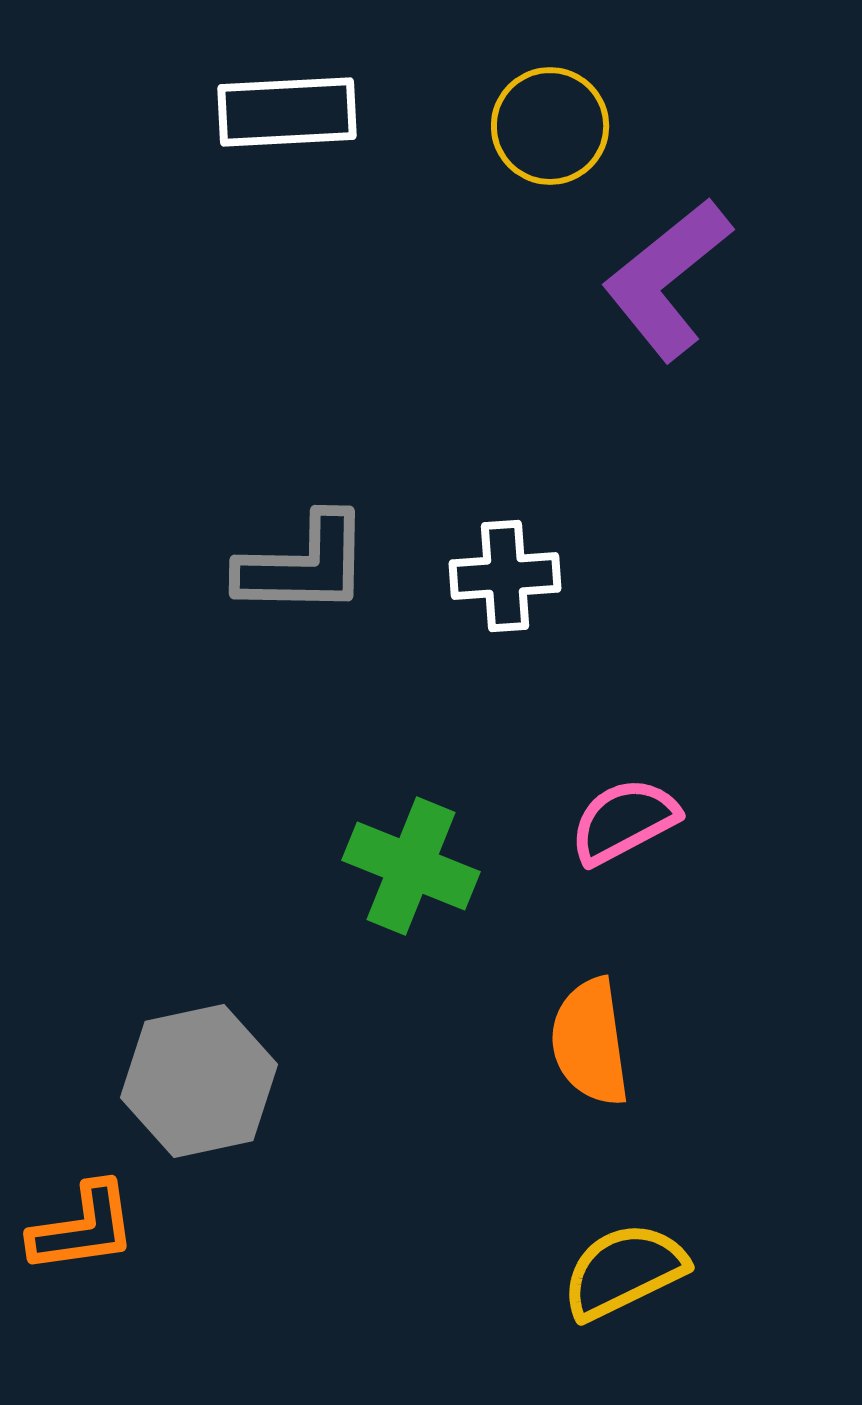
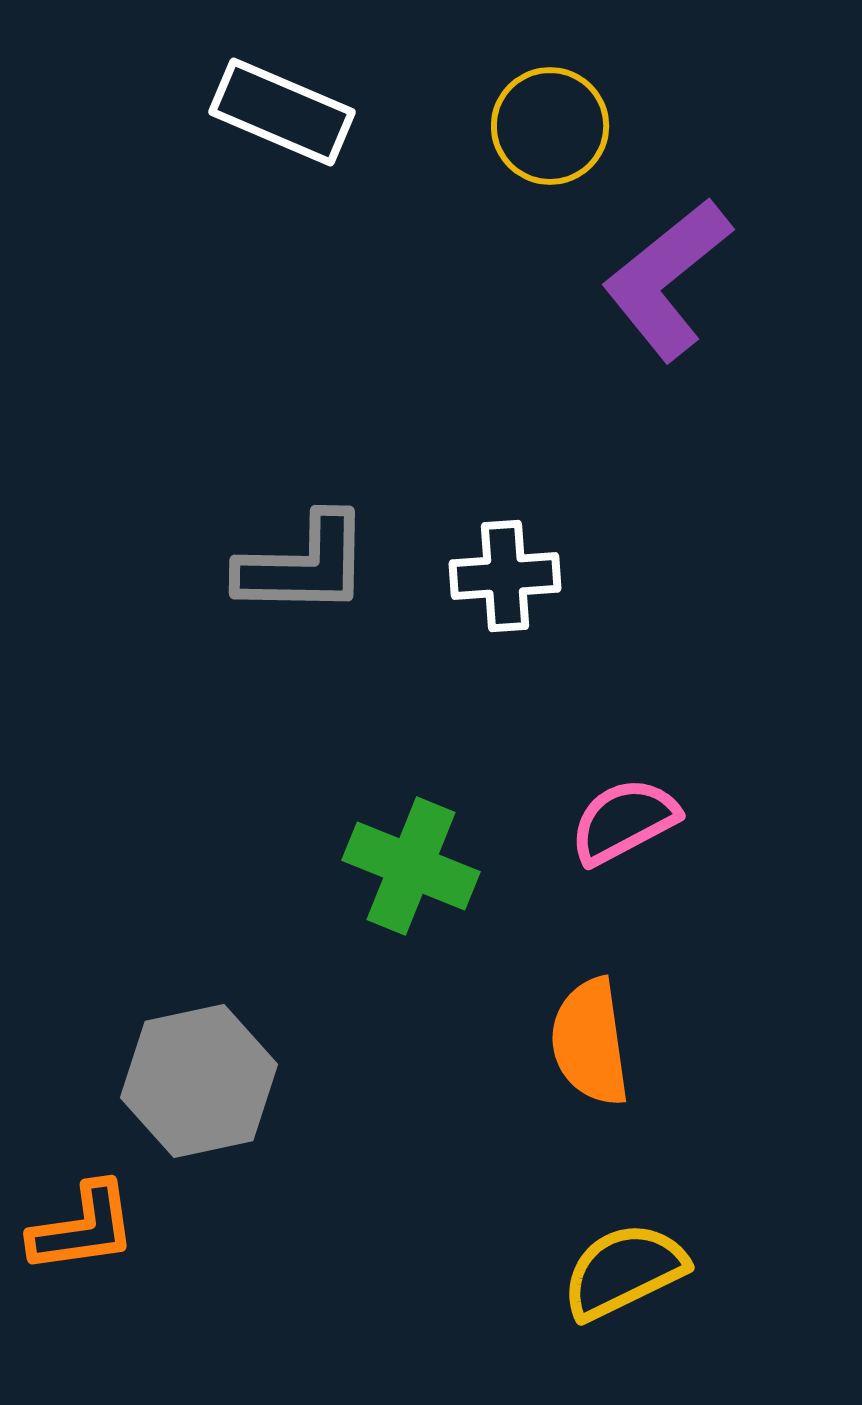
white rectangle: moved 5 px left; rotated 26 degrees clockwise
